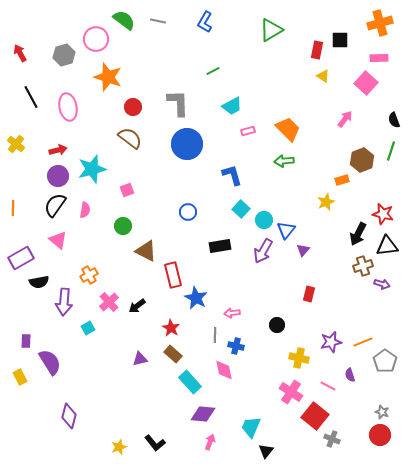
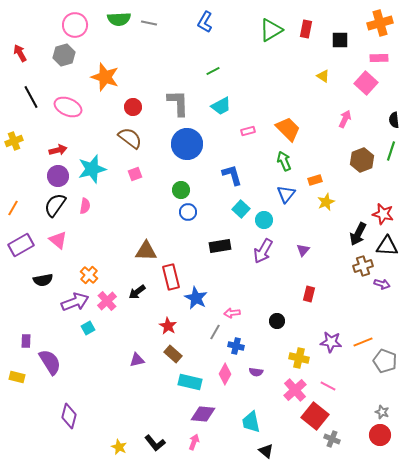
green semicircle at (124, 20): moved 5 px left, 1 px up; rotated 140 degrees clockwise
gray line at (158, 21): moved 9 px left, 2 px down
pink circle at (96, 39): moved 21 px left, 14 px up
red rectangle at (317, 50): moved 11 px left, 21 px up
orange star at (108, 77): moved 3 px left
cyan trapezoid at (232, 106): moved 11 px left
pink ellipse at (68, 107): rotated 56 degrees counterclockwise
pink arrow at (345, 119): rotated 12 degrees counterclockwise
black semicircle at (394, 120): rotated 14 degrees clockwise
yellow cross at (16, 144): moved 2 px left, 3 px up; rotated 30 degrees clockwise
green arrow at (284, 161): rotated 72 degrees clockwise
orange rectangle at (342, 180): moved 27 px left
pink square at (127, 190): moved 8 px right, 16 px up
orange line at (13, 208): rotated 28 degrees clockwise
pink semicircle at (85, 210): moved 4 px up
green circle at (123, 226): moved 58 px right, 36 px up
blue triangle at (286, 230): moved 36 px up
black triangle at (387, 246): rotated 10 degrees clockwise
brown triangle at (146, 251): rotated 25 degrees counterclockwise
purple rectangle at (21, 258): moved 13 px up
orange cross at (89, 275): rotated 18 degrees counterclockwise
red rectangle at (173, 275): moved 2 px left, 2 px down
black semicircle at (39, 282): moved 4 px right, 2 px up
purple arrow at (64, 302): moved 11 px right; rotated 116 degrees counterclockwise
pink cross at (109, 302): moved 2 px left, 1 px up
black arrow at (137, 306): moved 14 px up
black circle at (277, 325): moved 4 px up
red star at (171, 328): moved 3 px left, 2 px up
gray line at (215, 335): moved 3 px up; rotated 28 degrees clockwise
purple star at (331, 342): rotated 20 degrees clockwise
purple triangle at (140, 359): moved 3 px left, 1 px down
gray pentagon at (385, 361): rotated 15 degrees counterclockwise
pink diamond at (224, 370): moved 1 px right, 4 px down; rotated 40 degrees clockwise
purple semicircle at (350, 375): moved 94 px left, 3 px up; rotated 64 degrees counterclockwise
yellow rectangle at (20, 377): moved 3 px left; rotated 49 degrees counterclockwise
cyan rectangle at (190, 382): rotated 35 degrees counterclockwise
pink cross at (291, 392): moved 4 px right, 2 px up; rotated 15 degrees clockwise
cyan trapezoid at (251, 427): moved 5 px up; rotated 35 degrees counterclockwise
pink arrow at (210, 442): moved 16 px left
yellow star at (119, 447): rotated 28 degrees counterclockwise
black triangle at (266, 451): rotated 28 degrees counterclockwise
